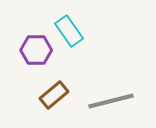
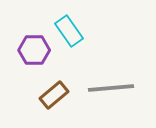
purple hexagon: moved 2 px left
gray line: moved 13 px up; rotated 9 degrees clockwise
